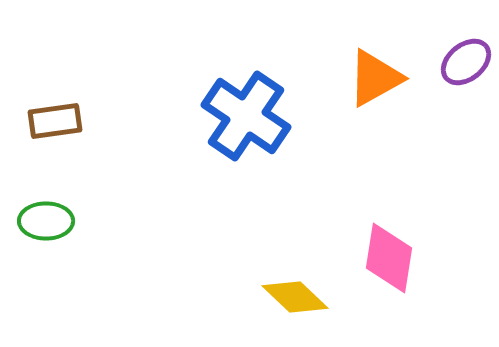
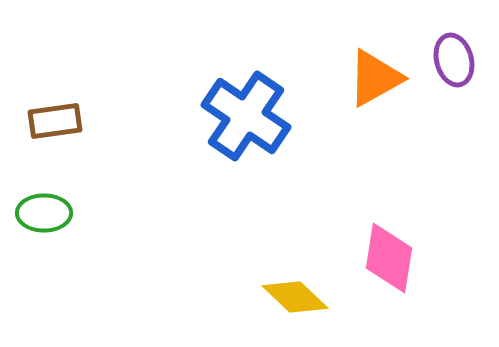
purple ellipse: moved 12 px left, 2 px up; rotated 66 degrees counterclockwise
green ellipse: moved 2 px left, 8 px up
